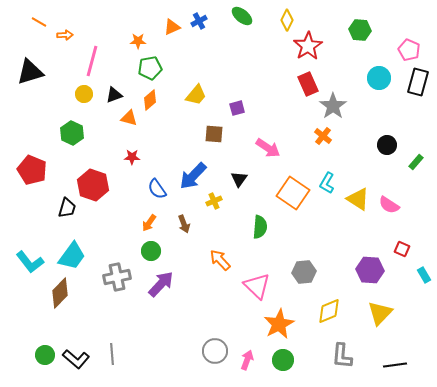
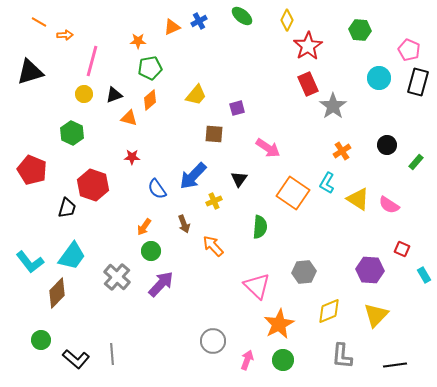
orange cross at (323, 136): moved 19 px right, 15 px down; rotated 18 degrees clockwise
orange arrow at (149, 223): moved 5 px left, 4 px down
orange arrow at (220, 260): moved 7 px left, 14 px up
gray cross at (117, 277): rotated 36 degrees counterclockwise
brown diamond at (60, 293): moved 3 px left
yellow triangle at (380, 313): moved 4 px left, 2 px down
gray circle at (215, 351): moved 2 px left, 10 px up
green circle at (45, 355): moved 4 px left, 15 px up
